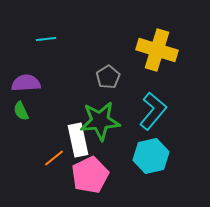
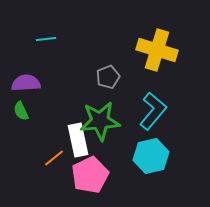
gray pentagon: rotated 10 degrees clockwise
